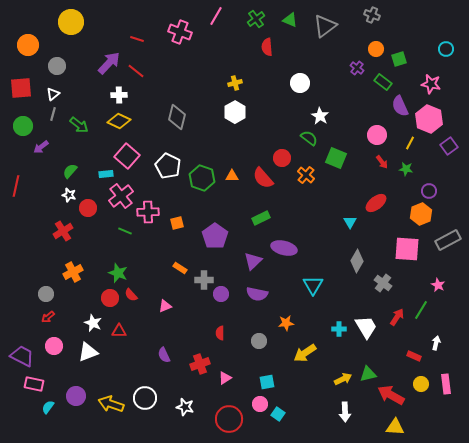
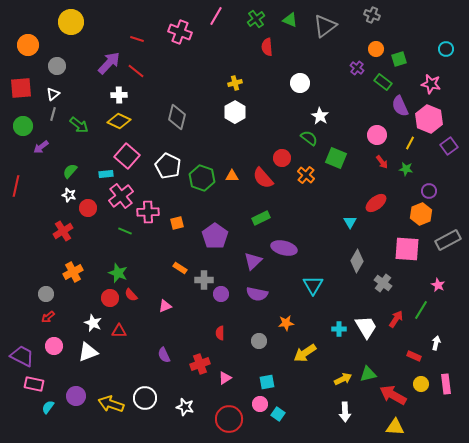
red arrow at (397, 317): moved 1 px left, 2 px down
red arrow at (391, 395): moved 2 px right
